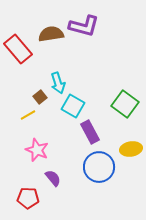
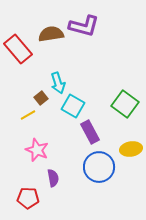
brown square: moved 1 px right, 1 px down
purple semicircle: rotated 30 degrees clockwise
